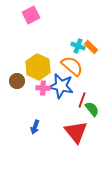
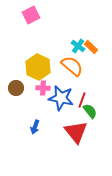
cyan cross: rotated 16 degrees clockwise
brown circle: moved 1 px left, 7 px down
blue star: moved 12 px down
green semicircle: moved 2 px left, 2 px down
